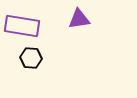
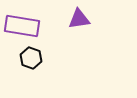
black hexagon: rotated 15 degrees clockwise
